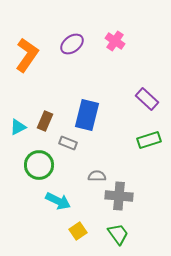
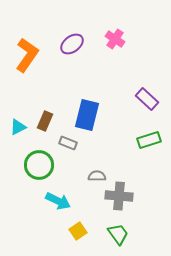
pink cross: moved 2 px up
